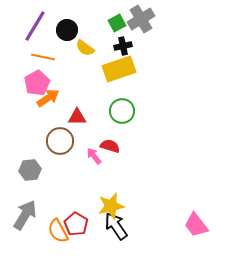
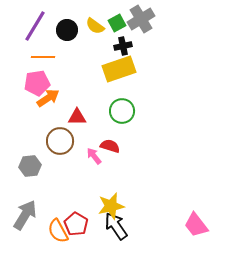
yellow semicircle: moved 10 px right, 22 px up
orange line: rotated 10 degrees counterclockwise
pink pentagon: rotated 20 degrees clockwise
gray hexagon: moved 4 px up
